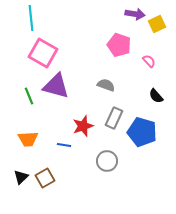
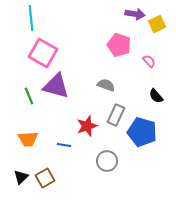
gray rectangle: moved 2 px right, 3 px up
red star: moved 4 px right
